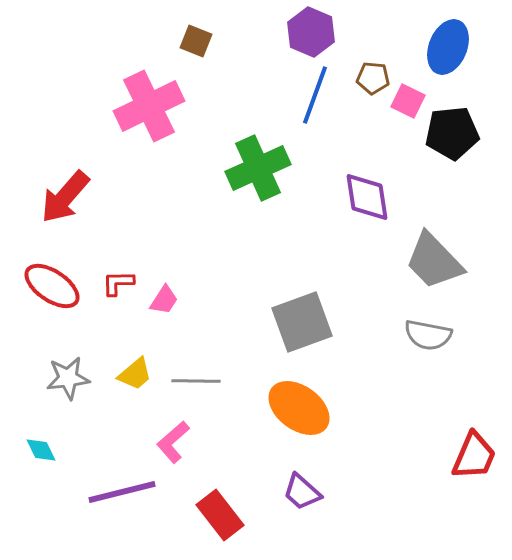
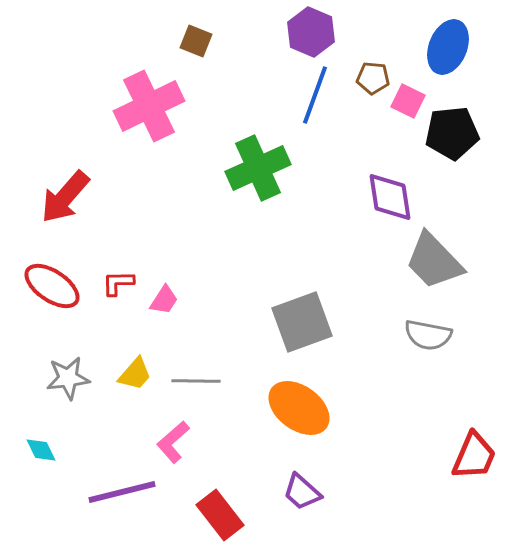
purple diamond: moved 23 px right
yellow trapezoid: rotated 9 degrees counterclockwise
